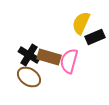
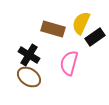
black rectangle: rotated 12 degrees counterclockwise
brown rectangle: moved 4 px right, 28 px up
pink semicircle: moved 2 px down
